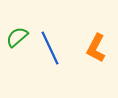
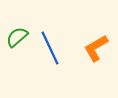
orange L-shape: rotated 32 degrees clockwise
